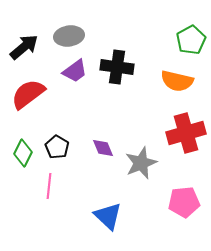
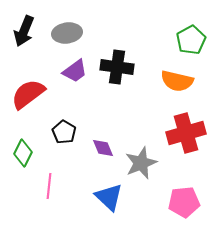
gray ellipse: moved 2 px left, 3 px up
black arrow: moved 16 px up; rotated 152 degrees clockwise
black pentagon: moved 7 px right, 15 px up
blue triangle: moved 1 px right, 19 px up
